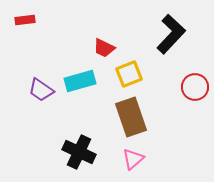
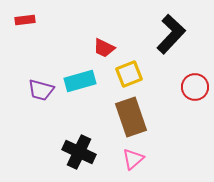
purple trapezoid: rotated 20 degrees counterclockwise
